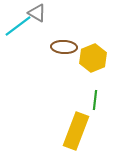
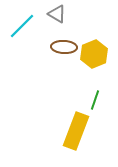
gray triangle: moved 20 px right, 1 px down
cyan line: moved 4 px right; rotated 8 degrees counterclockwise
yellow hexagon: moved 1 px right, 4 px up
green line: rotated 12 degrees clockwise
